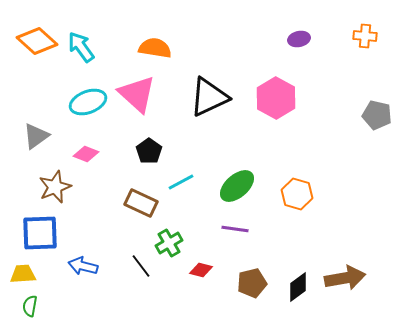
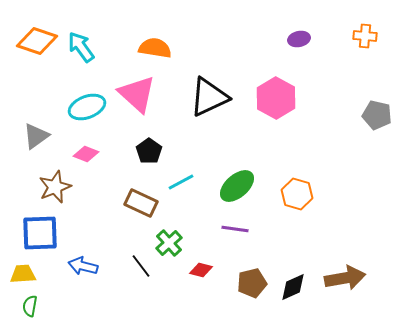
orange diamond: rotated 24 degrees counterclockwise
cyan ellipse: moved 1 px left, 5 px down
green cross: rotated 12 degrees counterclockwise
black diamond: moved 5 px left; rotated 12 degrees clockwise
